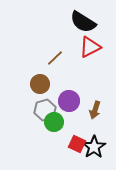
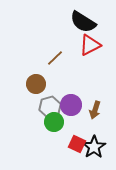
red triangle: moved 2 px up
brown circle: moved 4 px left
purple circle: moved 2 px right, 4 px down
gray hexagon: moved 5 px right, 3 px up
